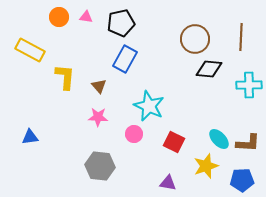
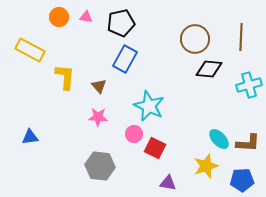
cyan cross: rotated 15 degrees counterclockwise
red square: moved 19 px left, 6 px down
